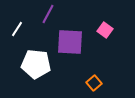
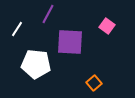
pink square: moved 2 px right, 4 px up
